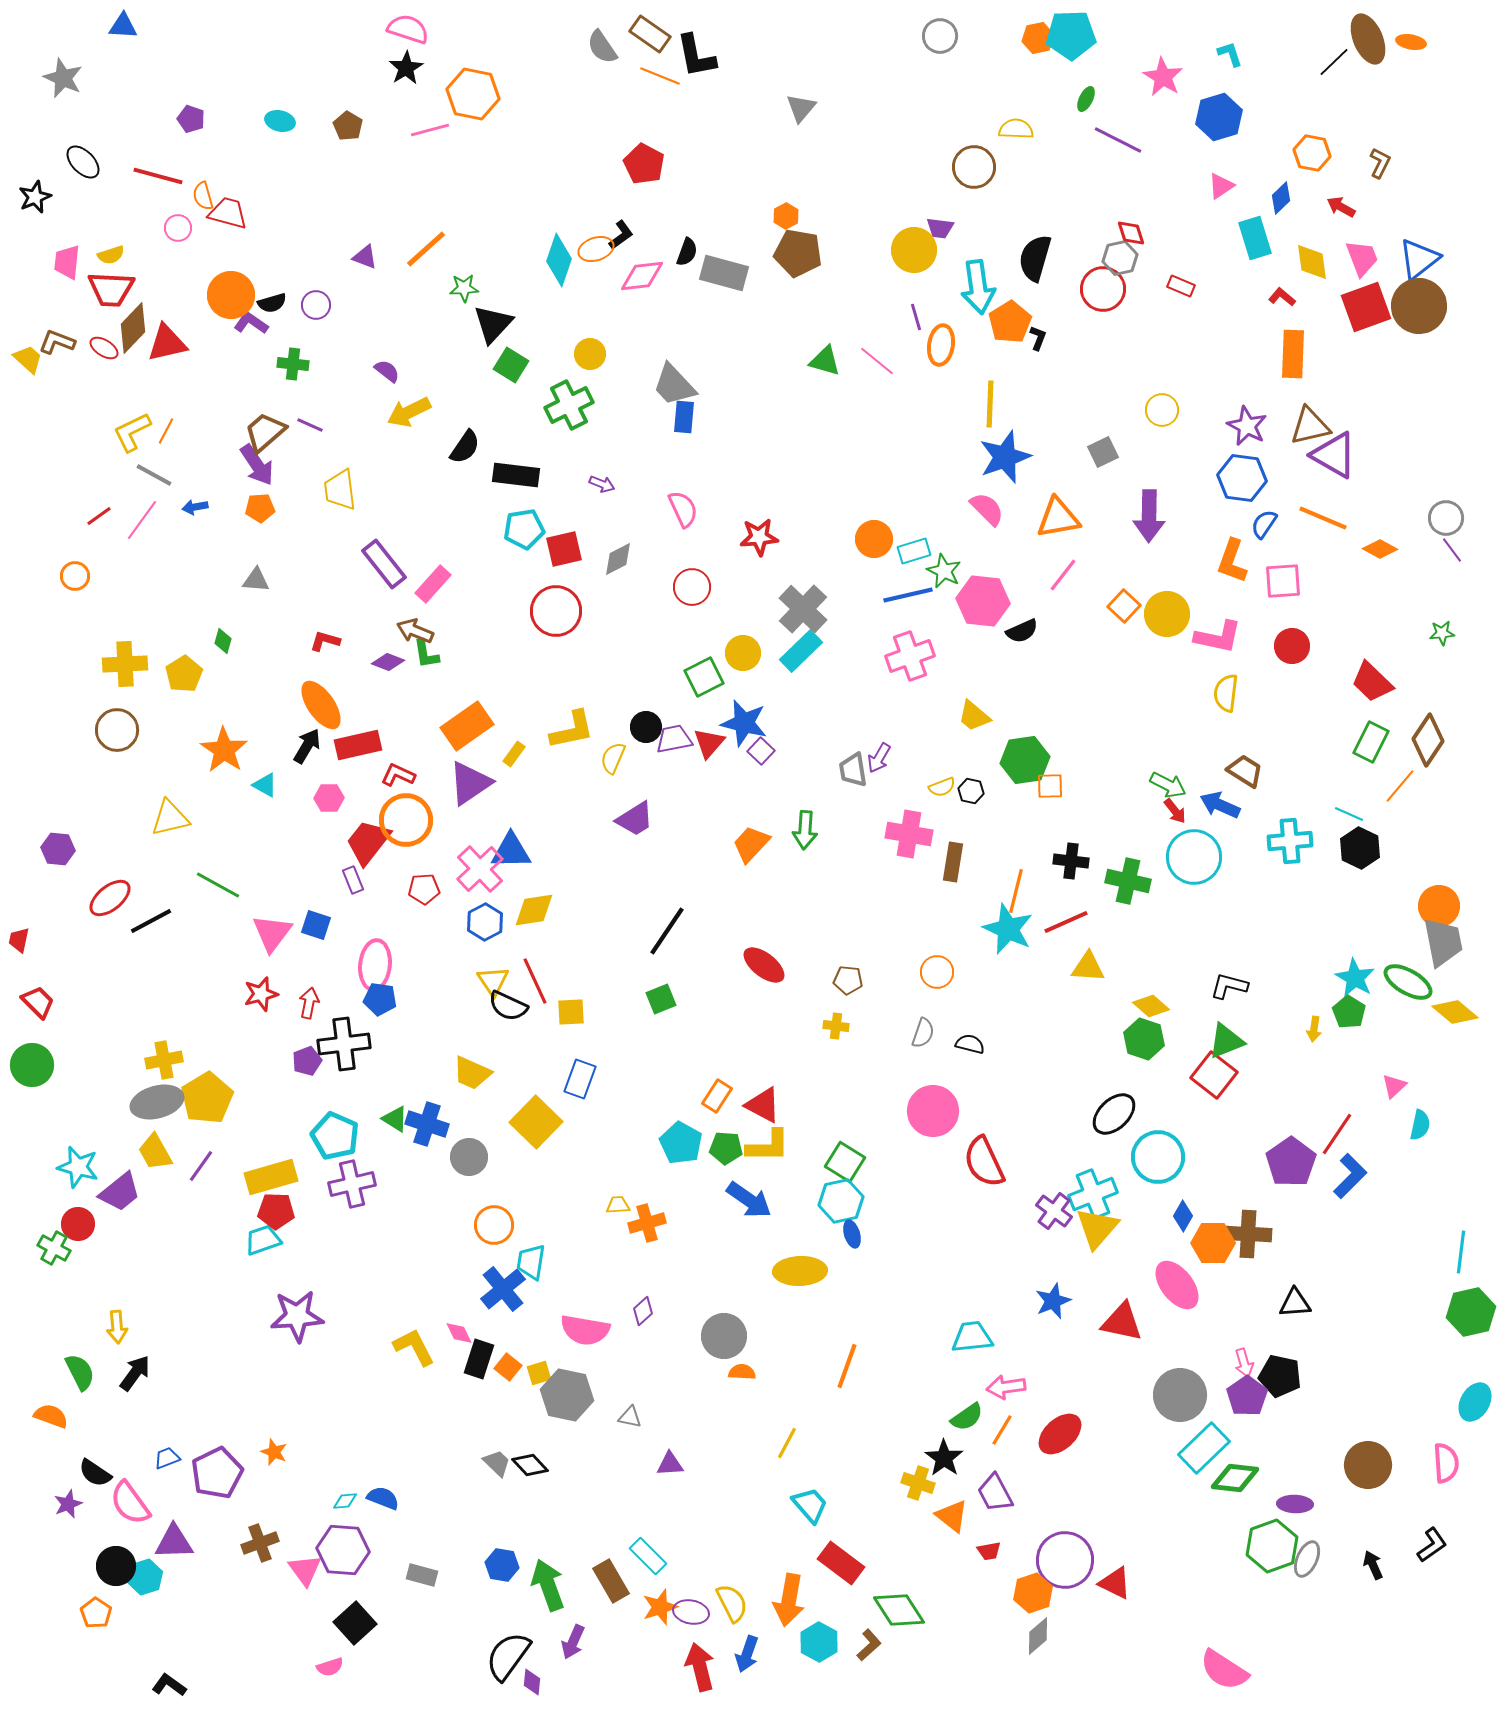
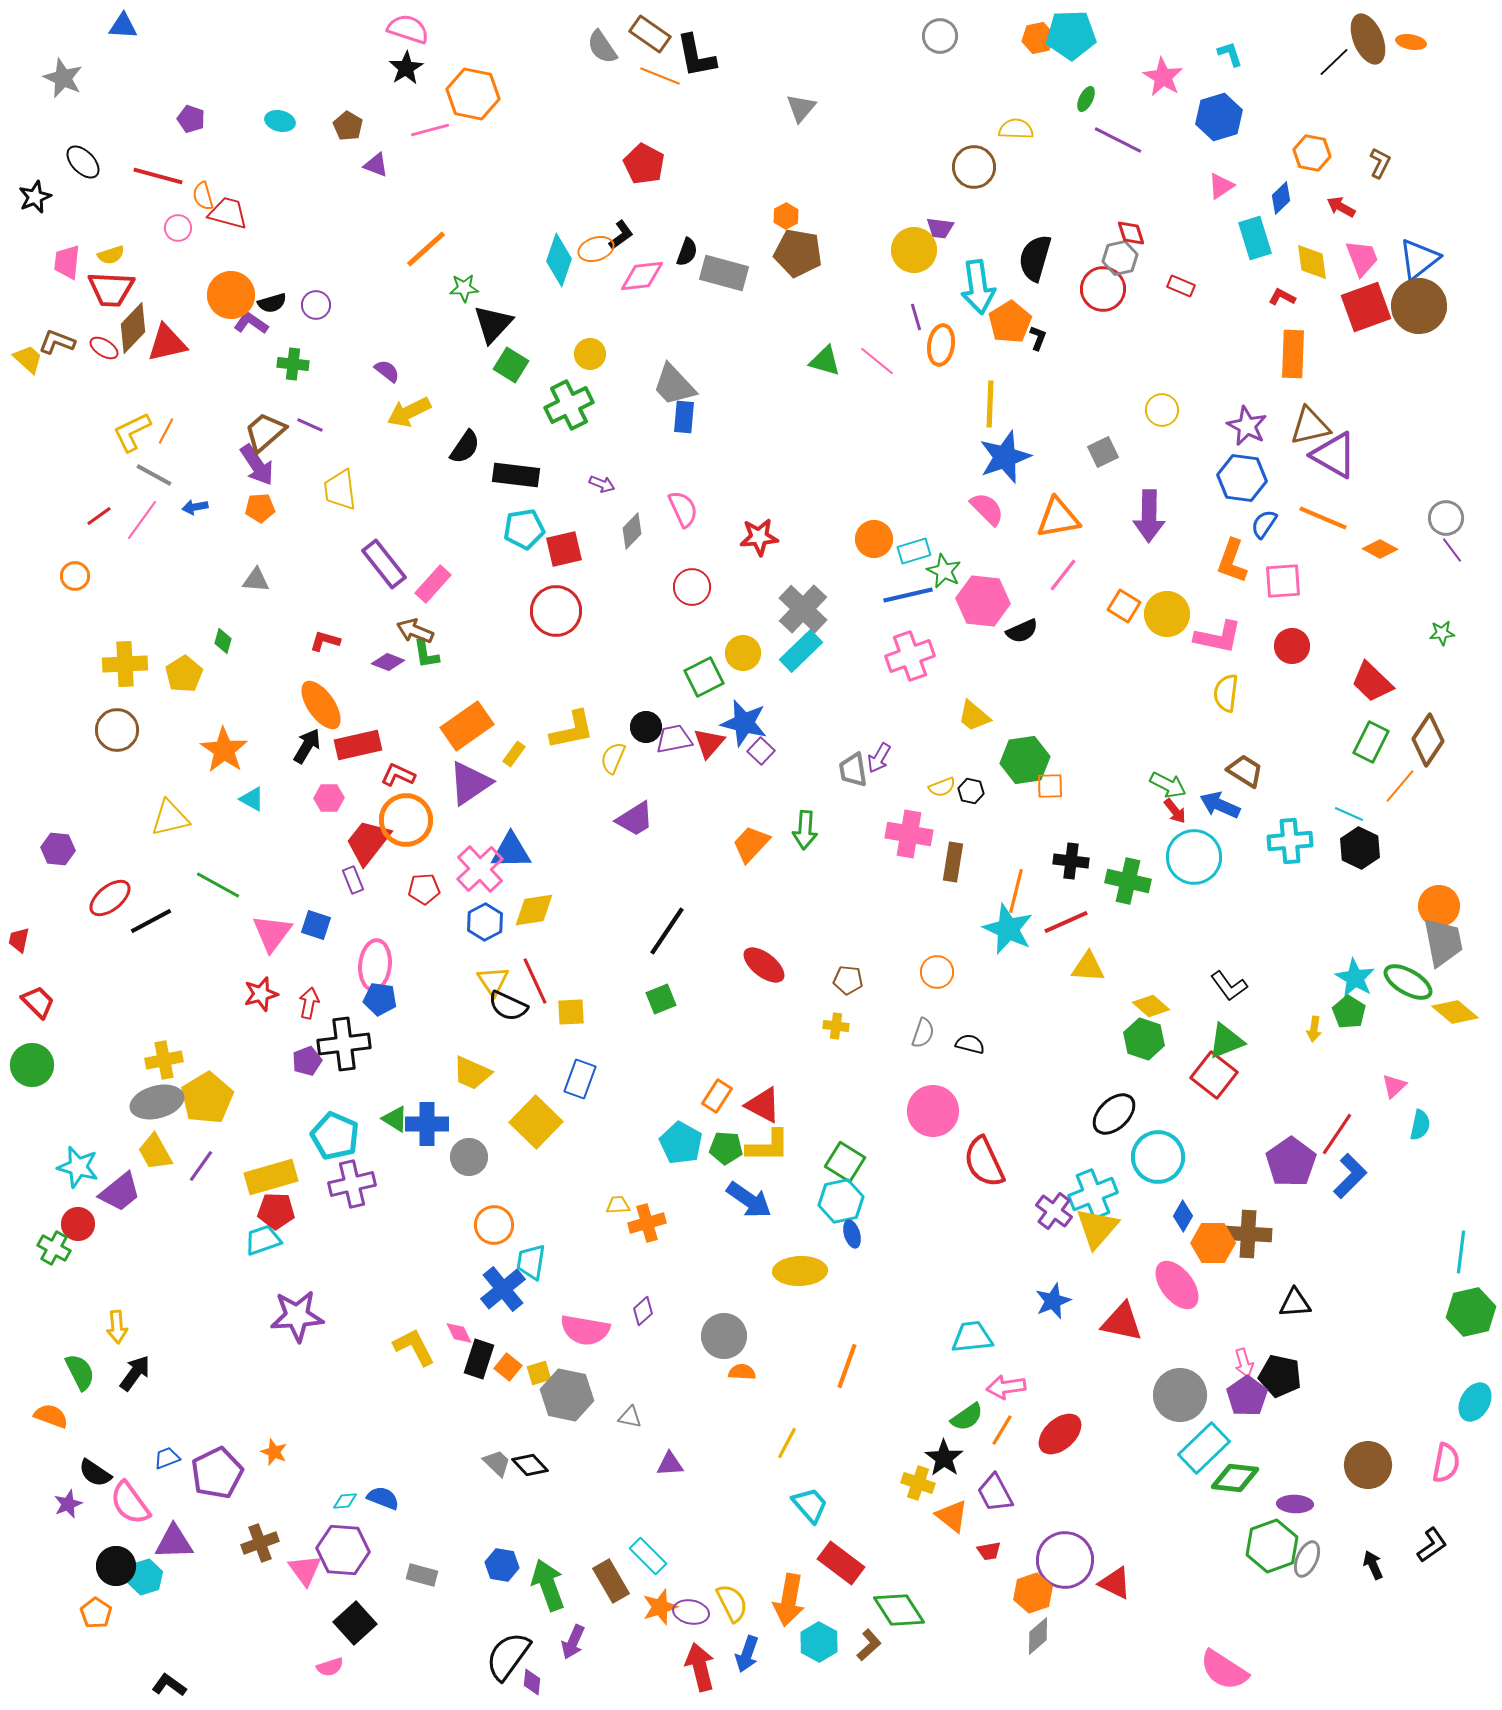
purple triangle at (365, 257): moved 11 px right, 92 px up
red L-shape at (1282, 297): rotated 12 degrees counterclockwise
gray diamond at (618, 559): moved 14 px right, 28 px up; rotated 18 degrees counterclockwise
orange square at (1124, 606): rotated 12 degrees counterclockwise
cyan triangle at (265, 785): moved 13 px left, 14 px down
black L-shape at (1229, 986): rotated 141 degrees counterclockwise
blue cross at (427, 1124): rotated 18 degrees counterclockwise
pink semicircle at (1446, 1463): rotated 15 degrees clockwise
